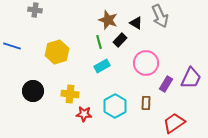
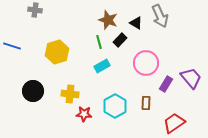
purple trapezoid: rotated 65 degrees counterclockwise
